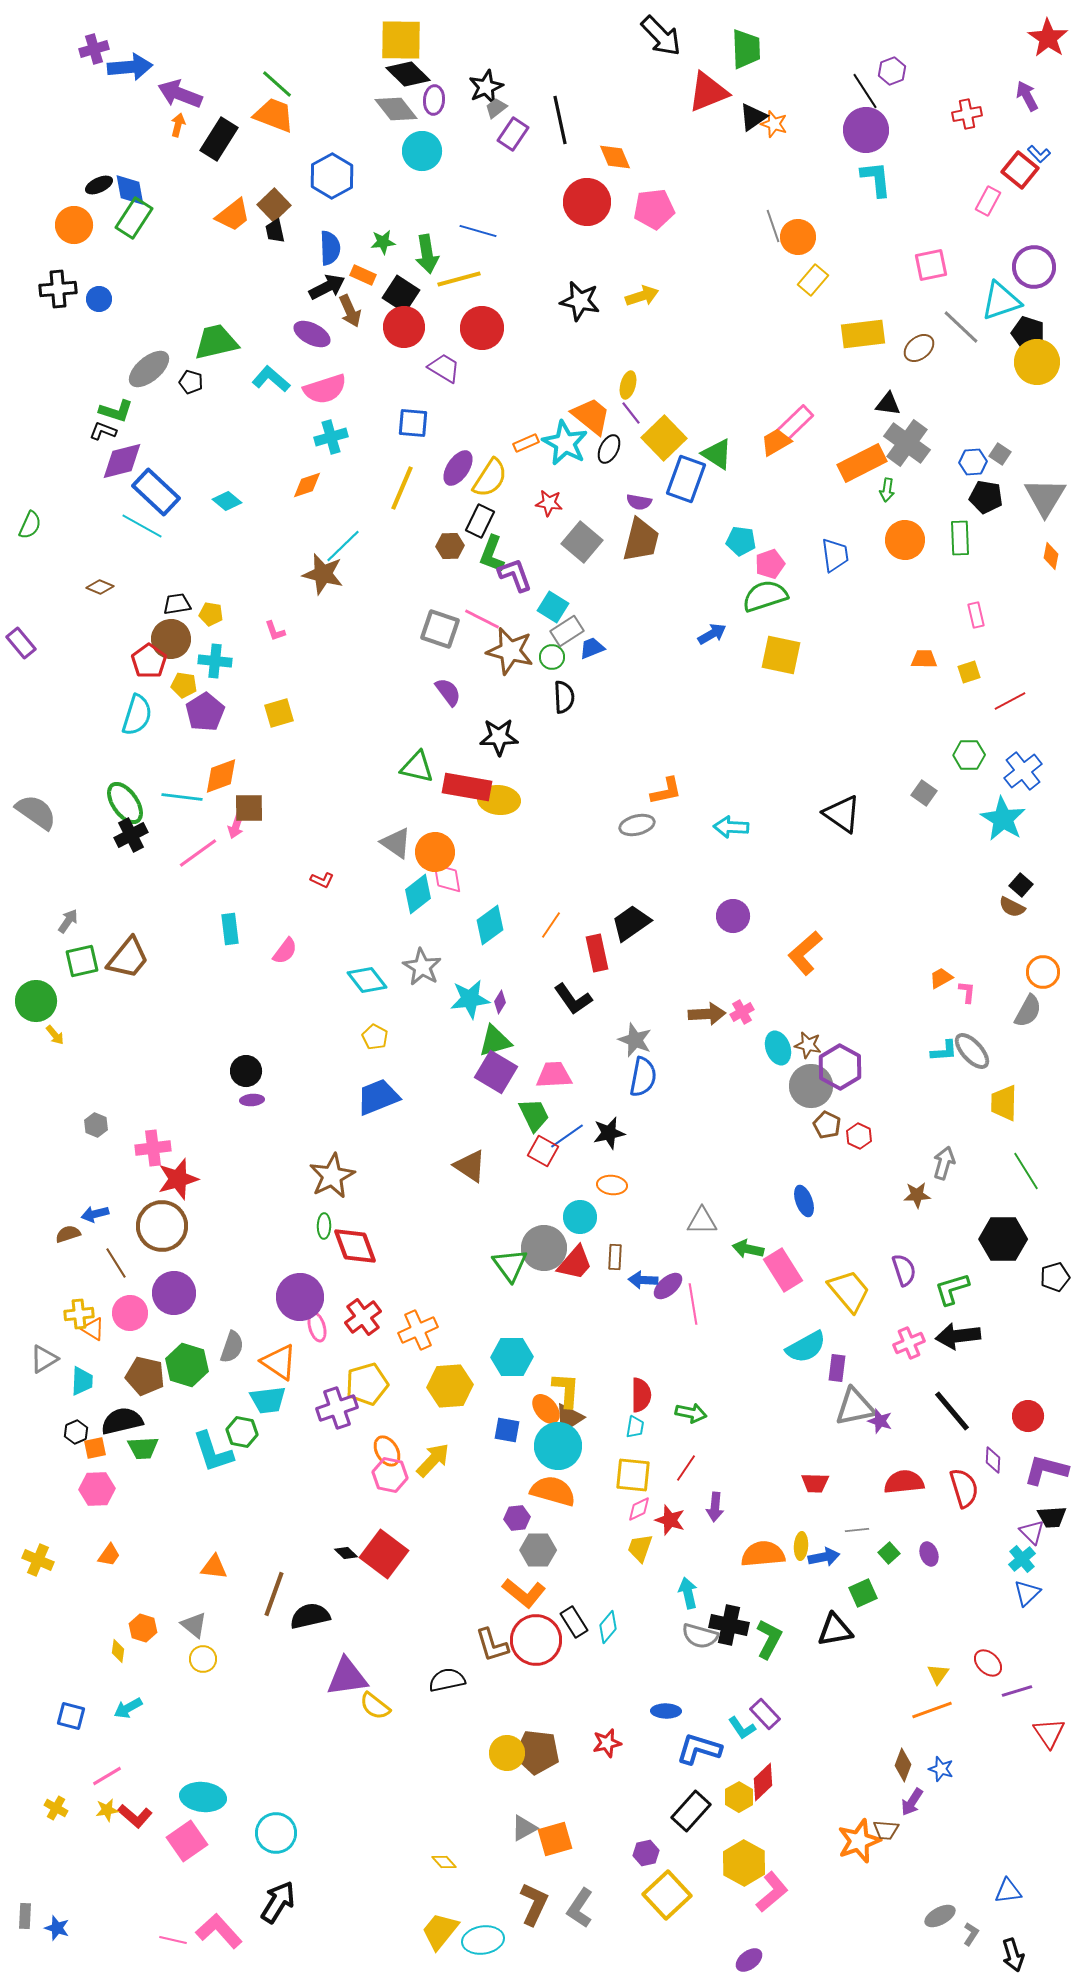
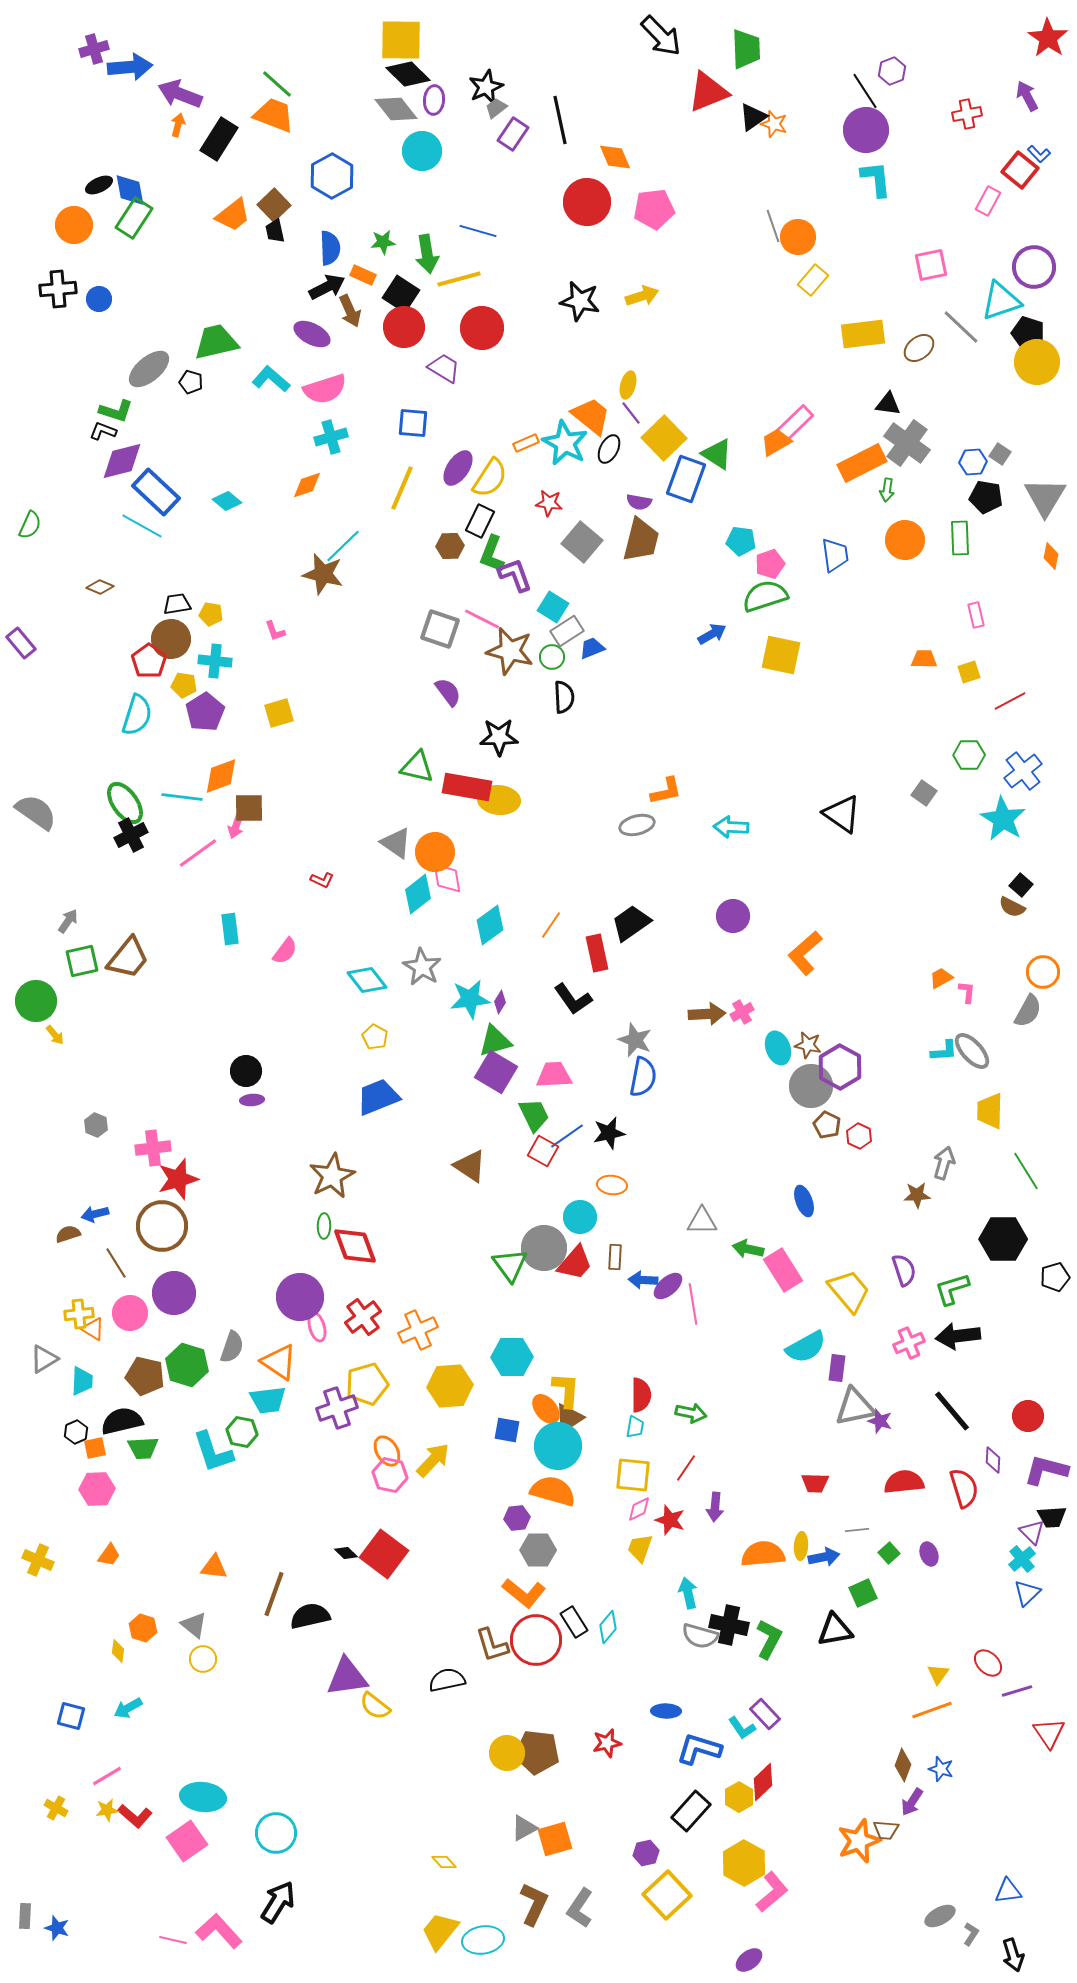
yellow trapezoid at (1004, 1103): moved 14 px left, 8 px down
